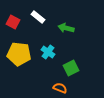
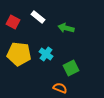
cyan cross: moved 2 px left, 2 px down
